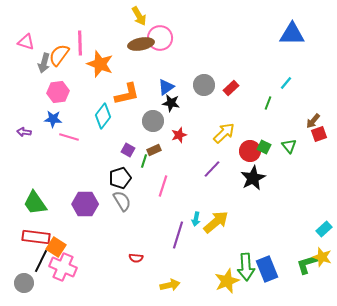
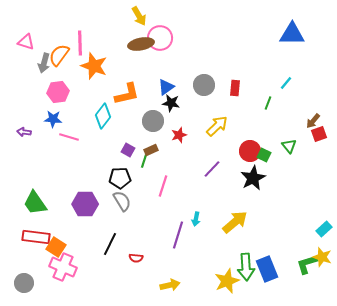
orange star at (100, 64): moved 6 px left, 2 px down
red rectangle at (231, 88): moved 4 px right; rotated 42 degrees counterclockwise
yellow arrow at (224, 133): moved 7 px left, 7 px up
green square at (264, 147): moved 8 px down
brown rectangle at (154, 150): moved 3 px left
black pentagon at (120, 178): rotated 15 degrees clockwise
yellow arrow at (216, 222): moved 19 px right
black line at (41, 261): moved 69 px right, 17 px up
